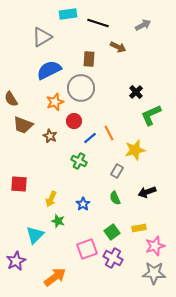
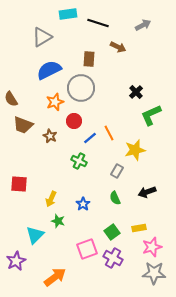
pink star: moved 3 px left, 1 px down
